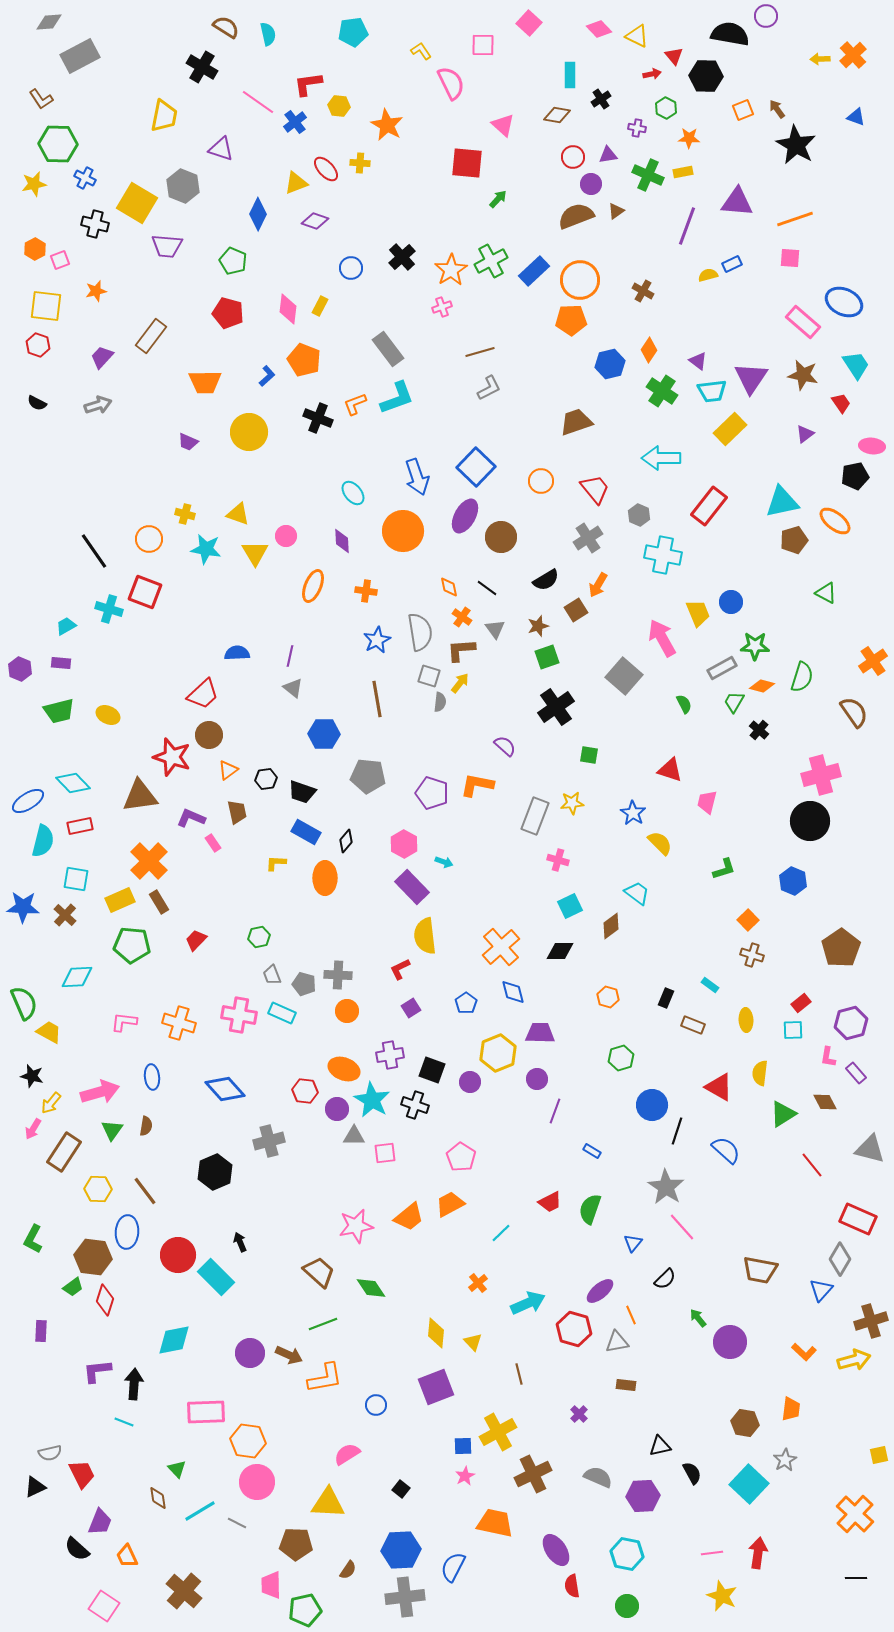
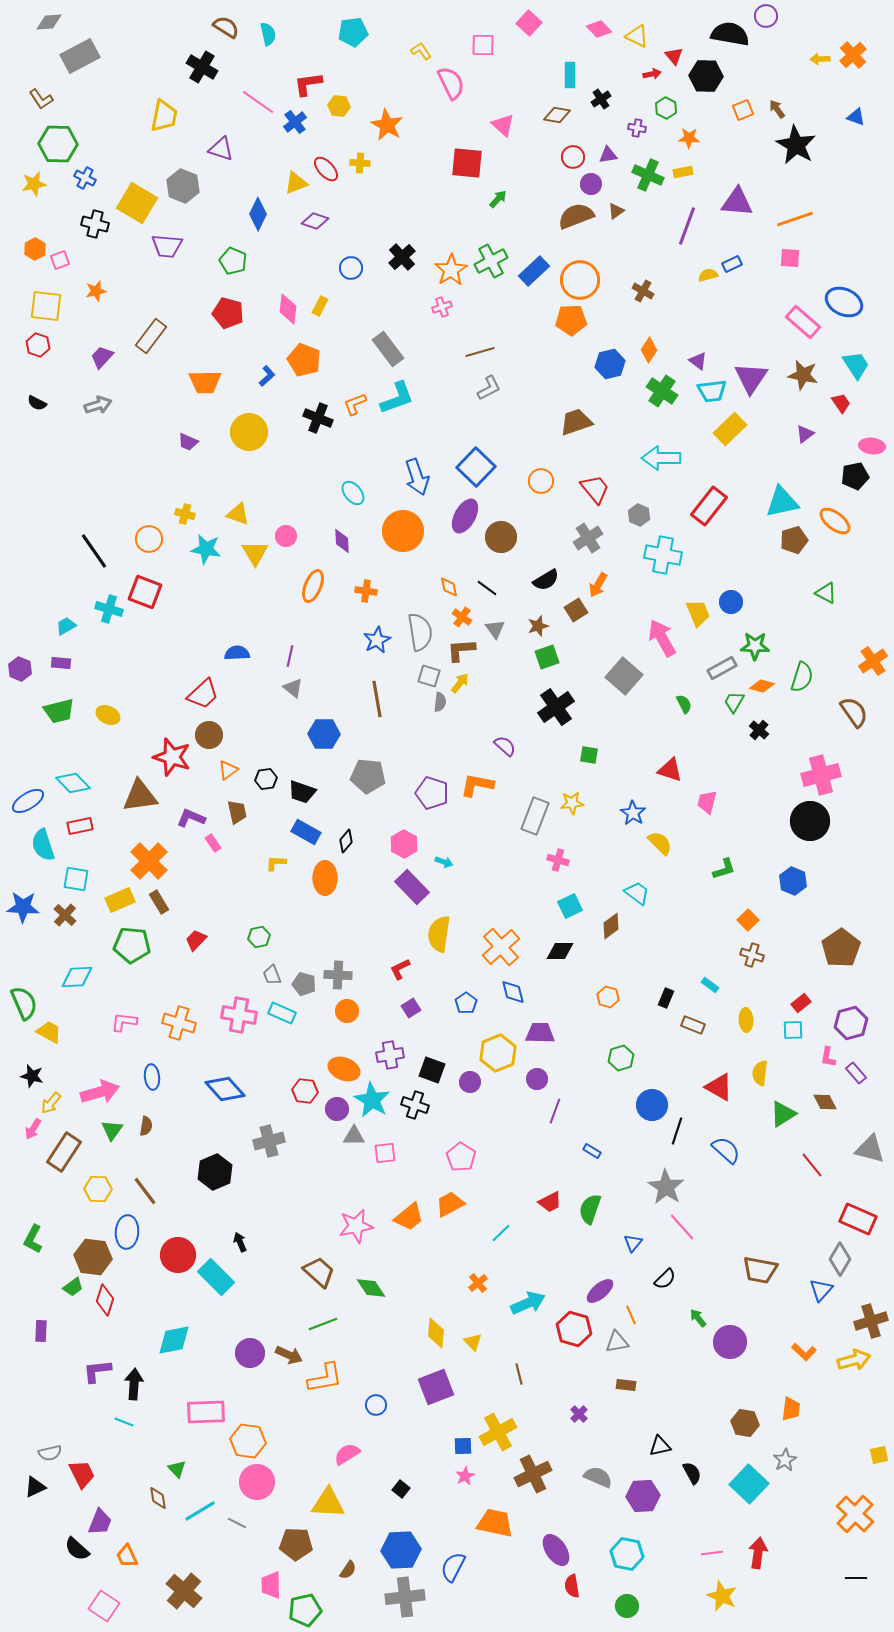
cyan semicircle at (43, 841): moved 4 px down; rotated 148 degrees clockwise
yellow semicircle at (425, 936): moved 14 px right, 2 px up; rotated 15 degrees clockwise
